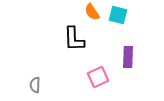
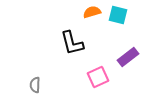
orange semicircle: rotated 108 degrees clockwise
black L-shape: moved 2 px left, 4 px down; rotated 12 degrees counterclockwise
purple rectangle: rotated 50 degrees clockwise
